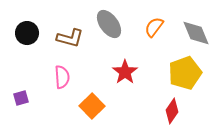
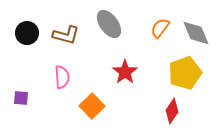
orange semicircle: moved 6 px right, 1 px down
brown L-shape: moved 4 px left, 3 px up
purple square: rotated 21 degrees clockwise
